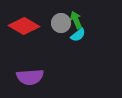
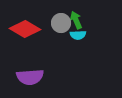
red diamond: moved 1 px right, 3 px down
cyan semicircle: rotated 35 degrees clockwise
